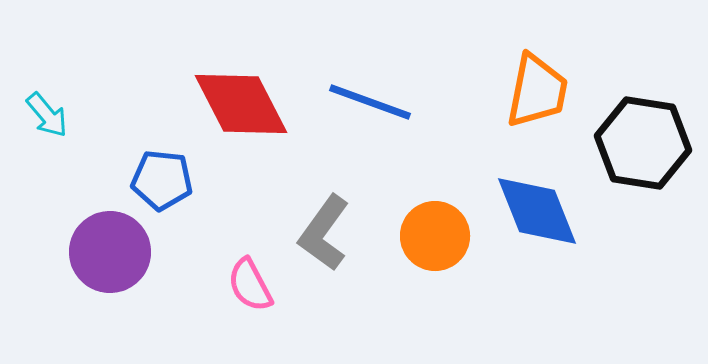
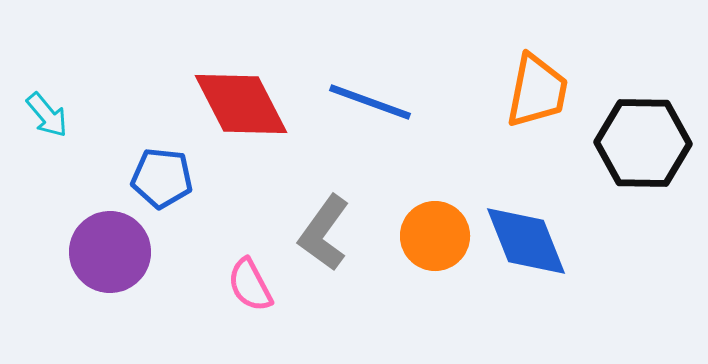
black hexagon: rotated 8 degrees counterclockwise
blue pentagon: moved 2 px up
blue diamond: moved 11 px left, 30 px down
